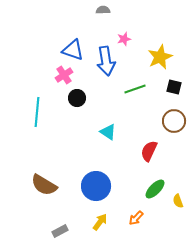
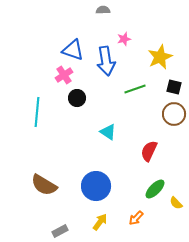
brown circle: moved 7 px up
yellow semicircle: moved 2 px left, 2 px down; rotated 24 degrees counterclockwise
